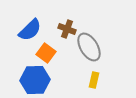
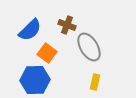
brown cross: moved 4 px up
orange square: moved 1 px right
yellow rectangle: moved 1 px right, 2 px down
